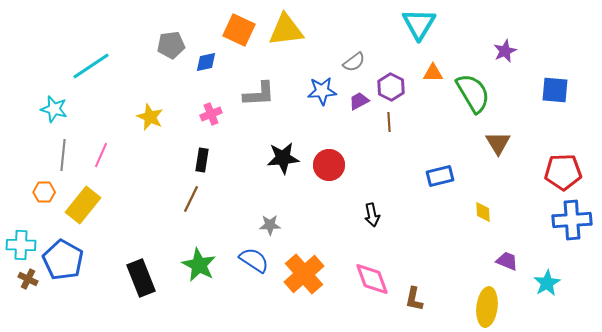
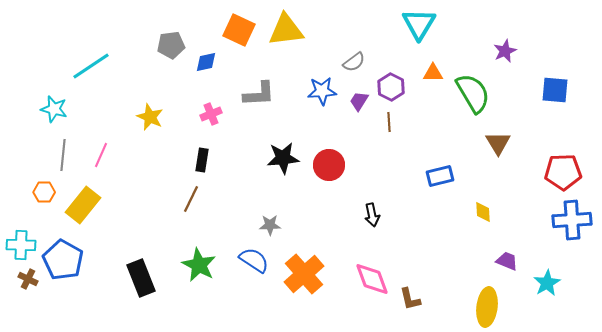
purple trapezoid at (359, 101): rotated 30 degrees counterclockwise
brown L-shape at (414, 299): moved 4 px left; rotated 25 degrees counterclockwise
